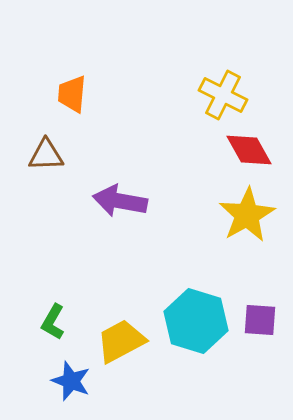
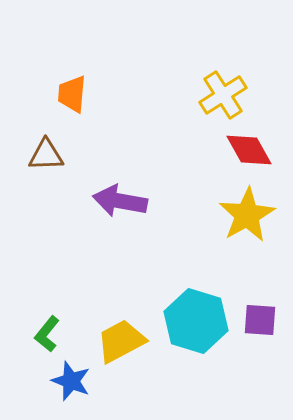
yellow cross: rotated 30 degrees clockwise
green L-shape: moved 6 px left, 12 px down; rotated 9 degrees clockwise
